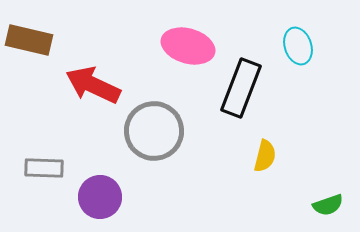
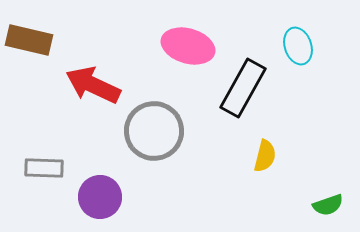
black rectangle: moved 2 px right; rotated 8 degrees clockwise
